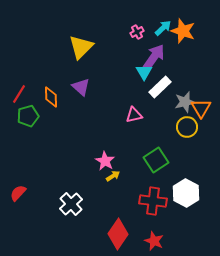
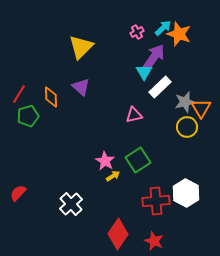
orange star: moved 4 px left, 3 px down
green square: moved 18 px left
red cross: moved 3 px right; rotated 12 degrees counterclockwise
